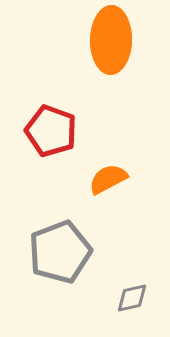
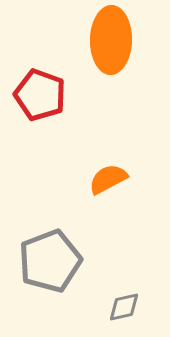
red pentagon: moved 11 px left, 36 px up
gray pentagon: moved 10 px left, 9 px down
gray diamond: moved 8 px left, 9 px down
